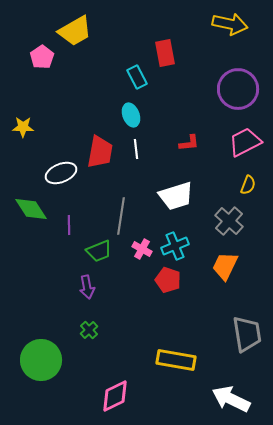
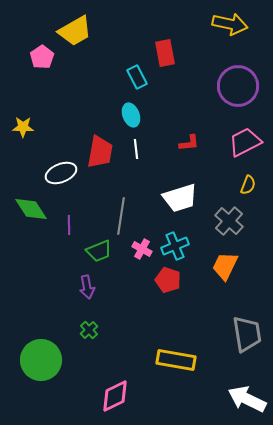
purple circle: moved 3 px up
white trapezoid: moved 4 px right, 2 px down
white arrow: moved 16 px right
